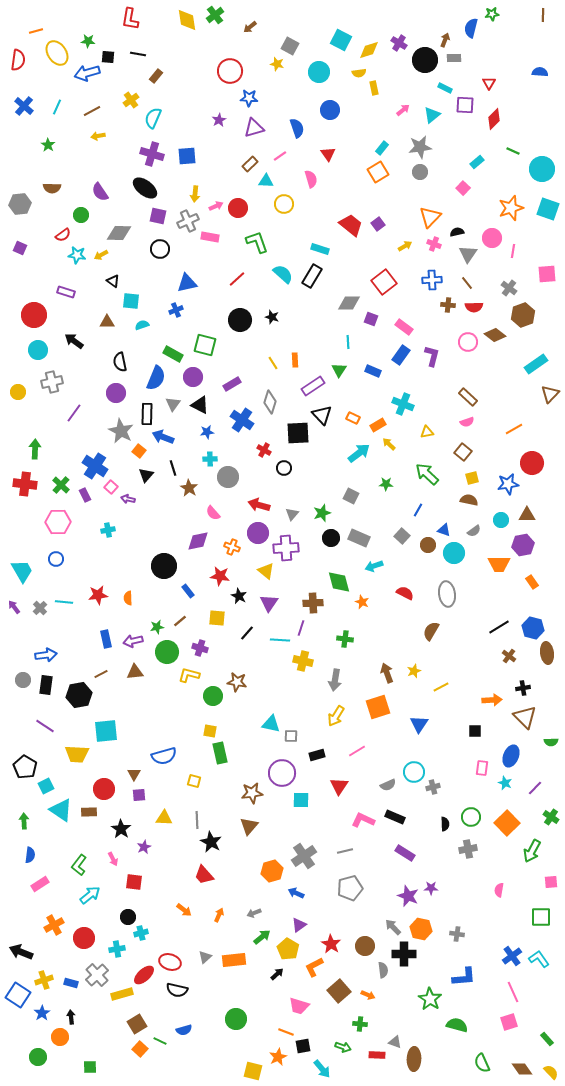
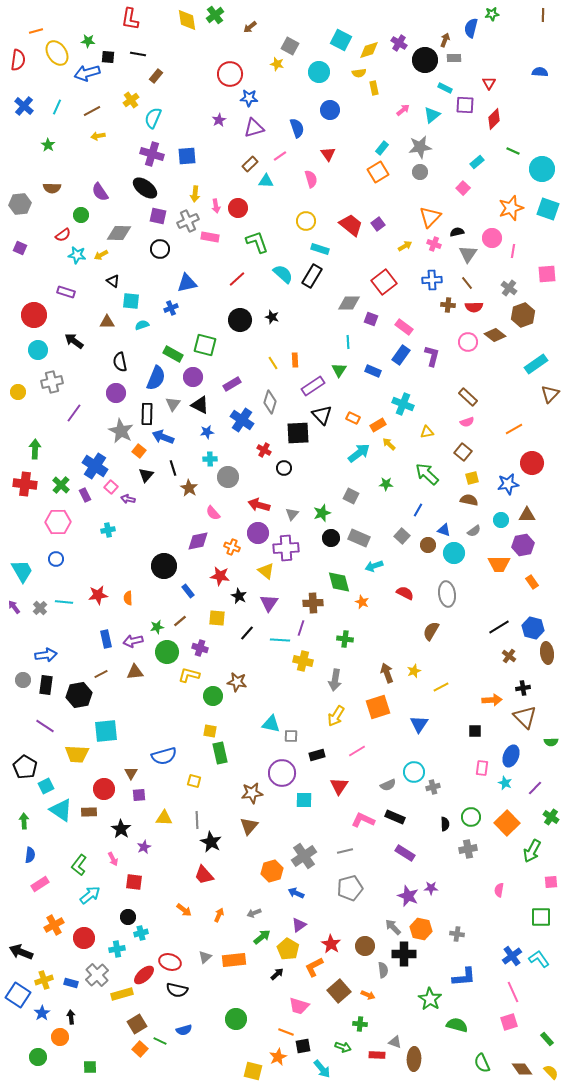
red circle at (230, 71): moved 3 px down
yellow circle at (284, 204): moved 22 px right, 17 px down
pink arrow at (216, 206): rotated 104 degrees clockwise
blue cross at (176, 310): moved 5 px left, 2 px up
brown triangle at (134, 774): moved 3 px left, 1 px up
cyan square at (301, 800): moved 3 px right
